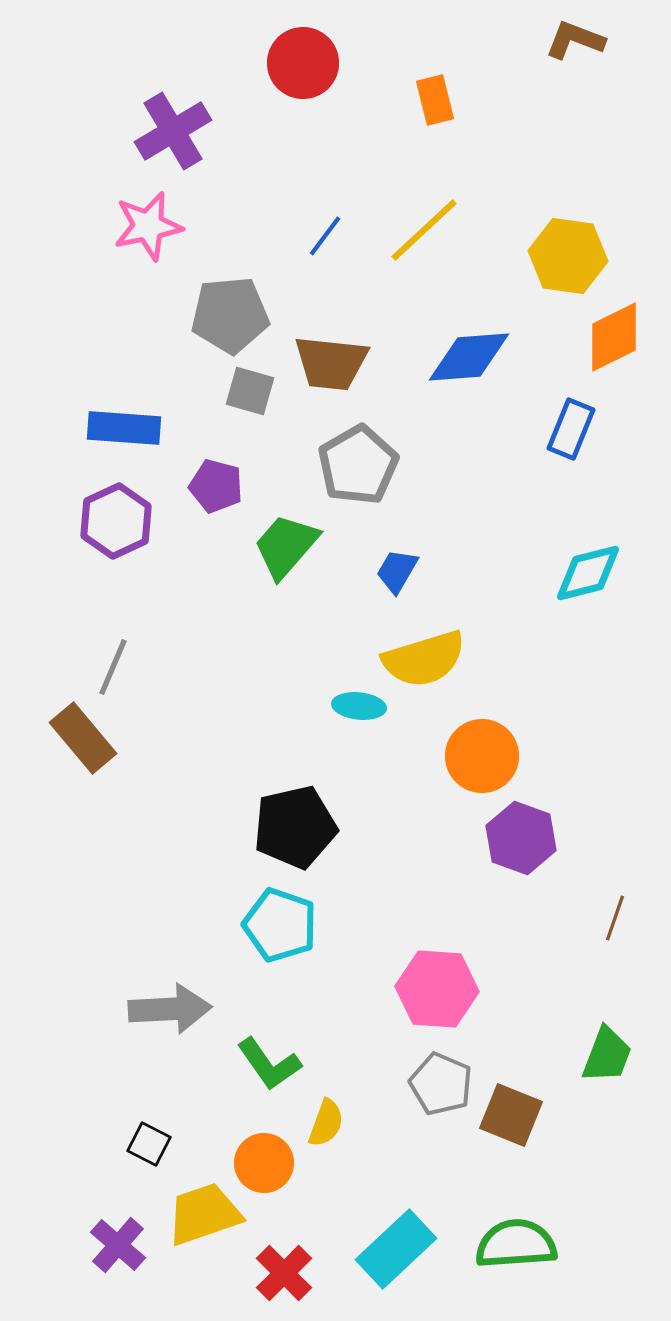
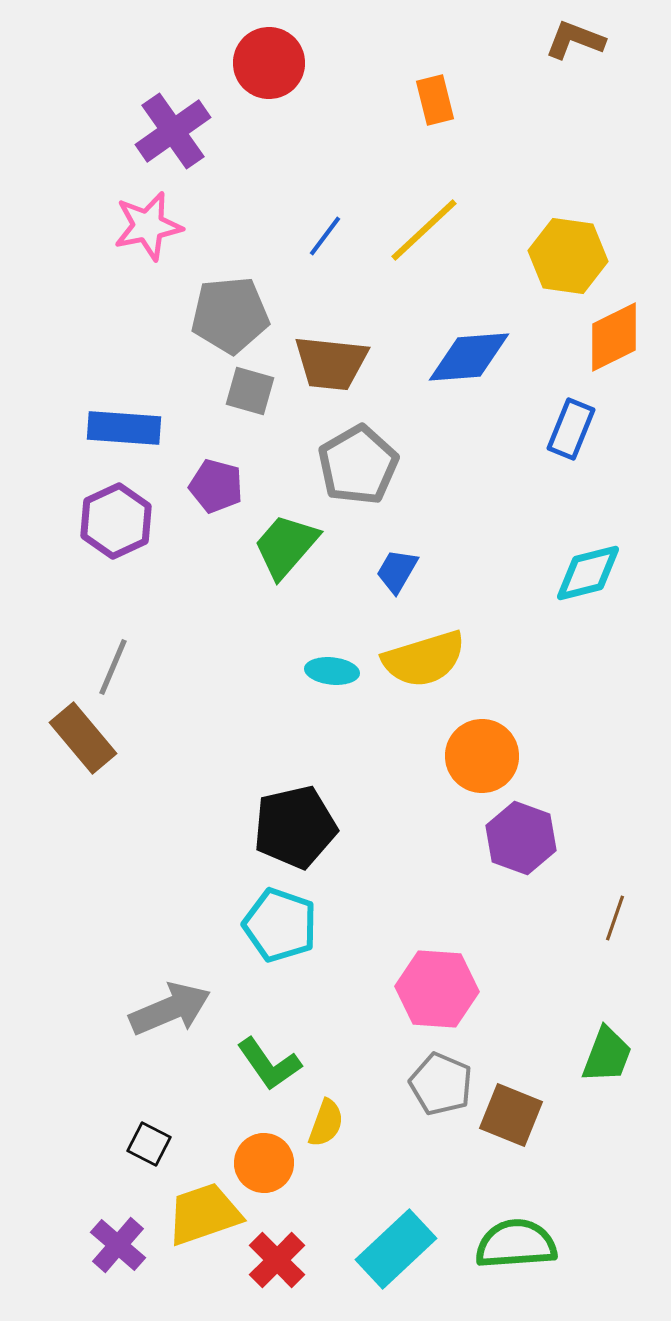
red circle at (303, 63): moved 34 px left
purple cross at (173, 131): rotated 4 degrees counterclockwise
cyan ellipse at (359, 706): moved 27 px left, 35 px up
gray arrow at (170, 1009): rotated 20 degrees counterclockwise
red cross at (284, 1273): moved 7 px left, 13 px up
